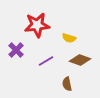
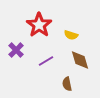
red star: moved 2 px right; rotated 30 degrees counterclockwise
yellow semicircle: moved 2 px right, 3 px up
brown diamond: rotated 55 degrees clockwise
